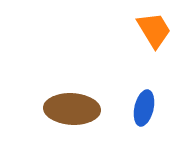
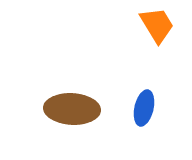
orange trapezoid: moved 3 px right, 5 px up
